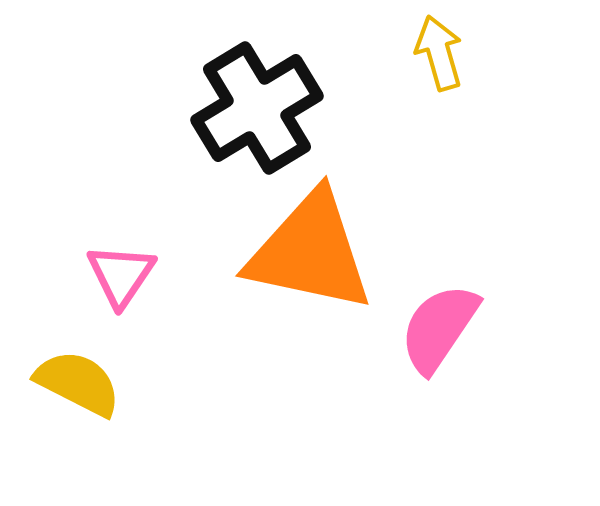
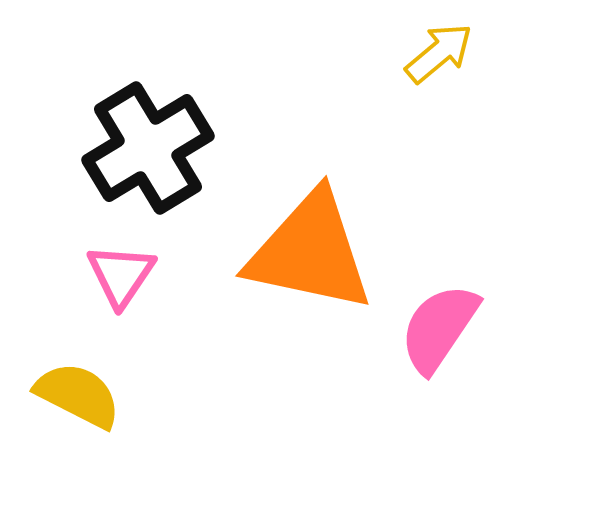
yellow arrow: rotated 66 degrees clockwise
black cross: moved 109 px left, 40 px down
yellow semicircle: moved 12 px down
